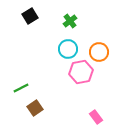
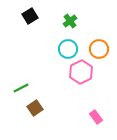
orange circle: moved 3 px up
pink hexagon: rotated 15 degrees counterclockwise
